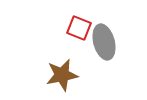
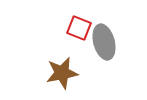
brown star: moved 2 px up
